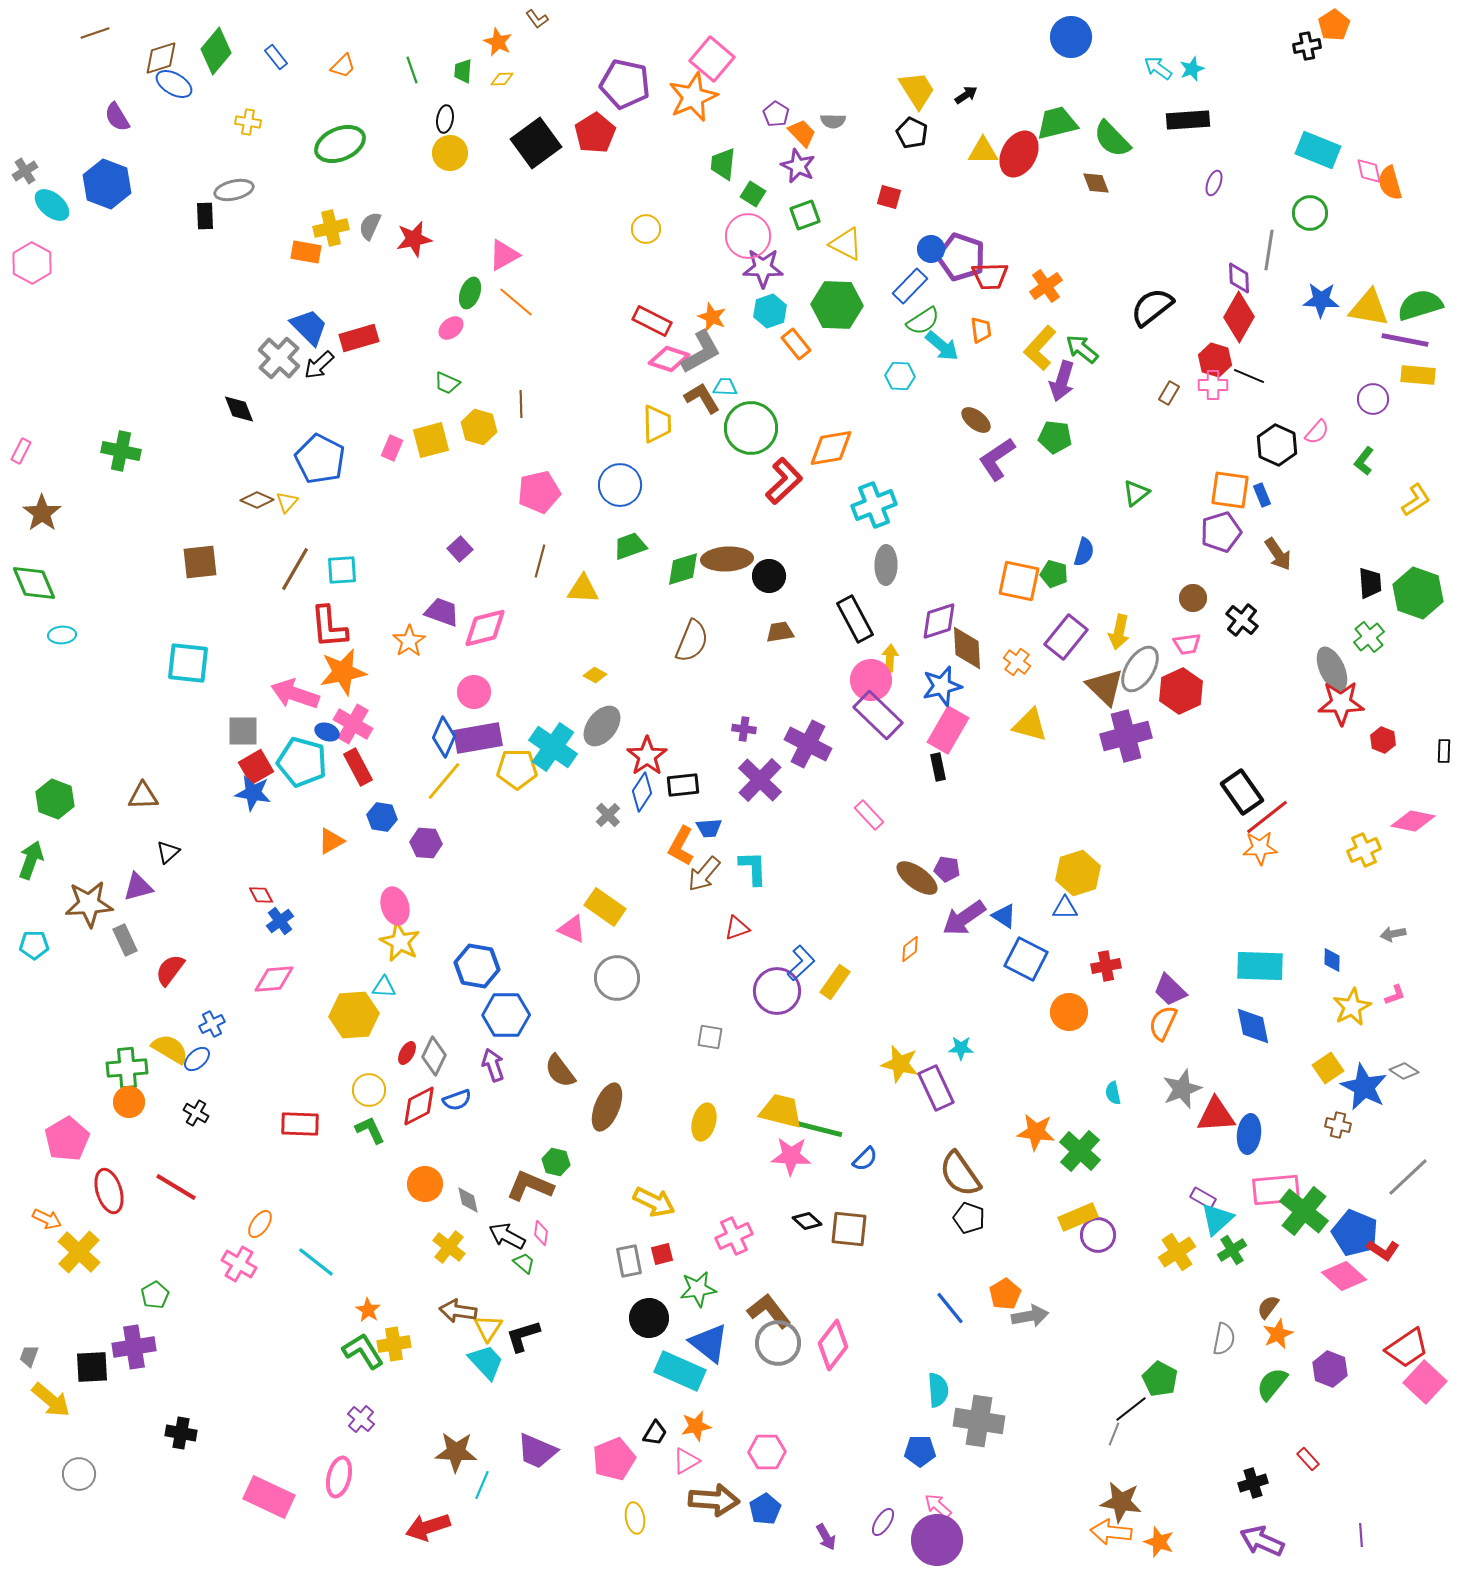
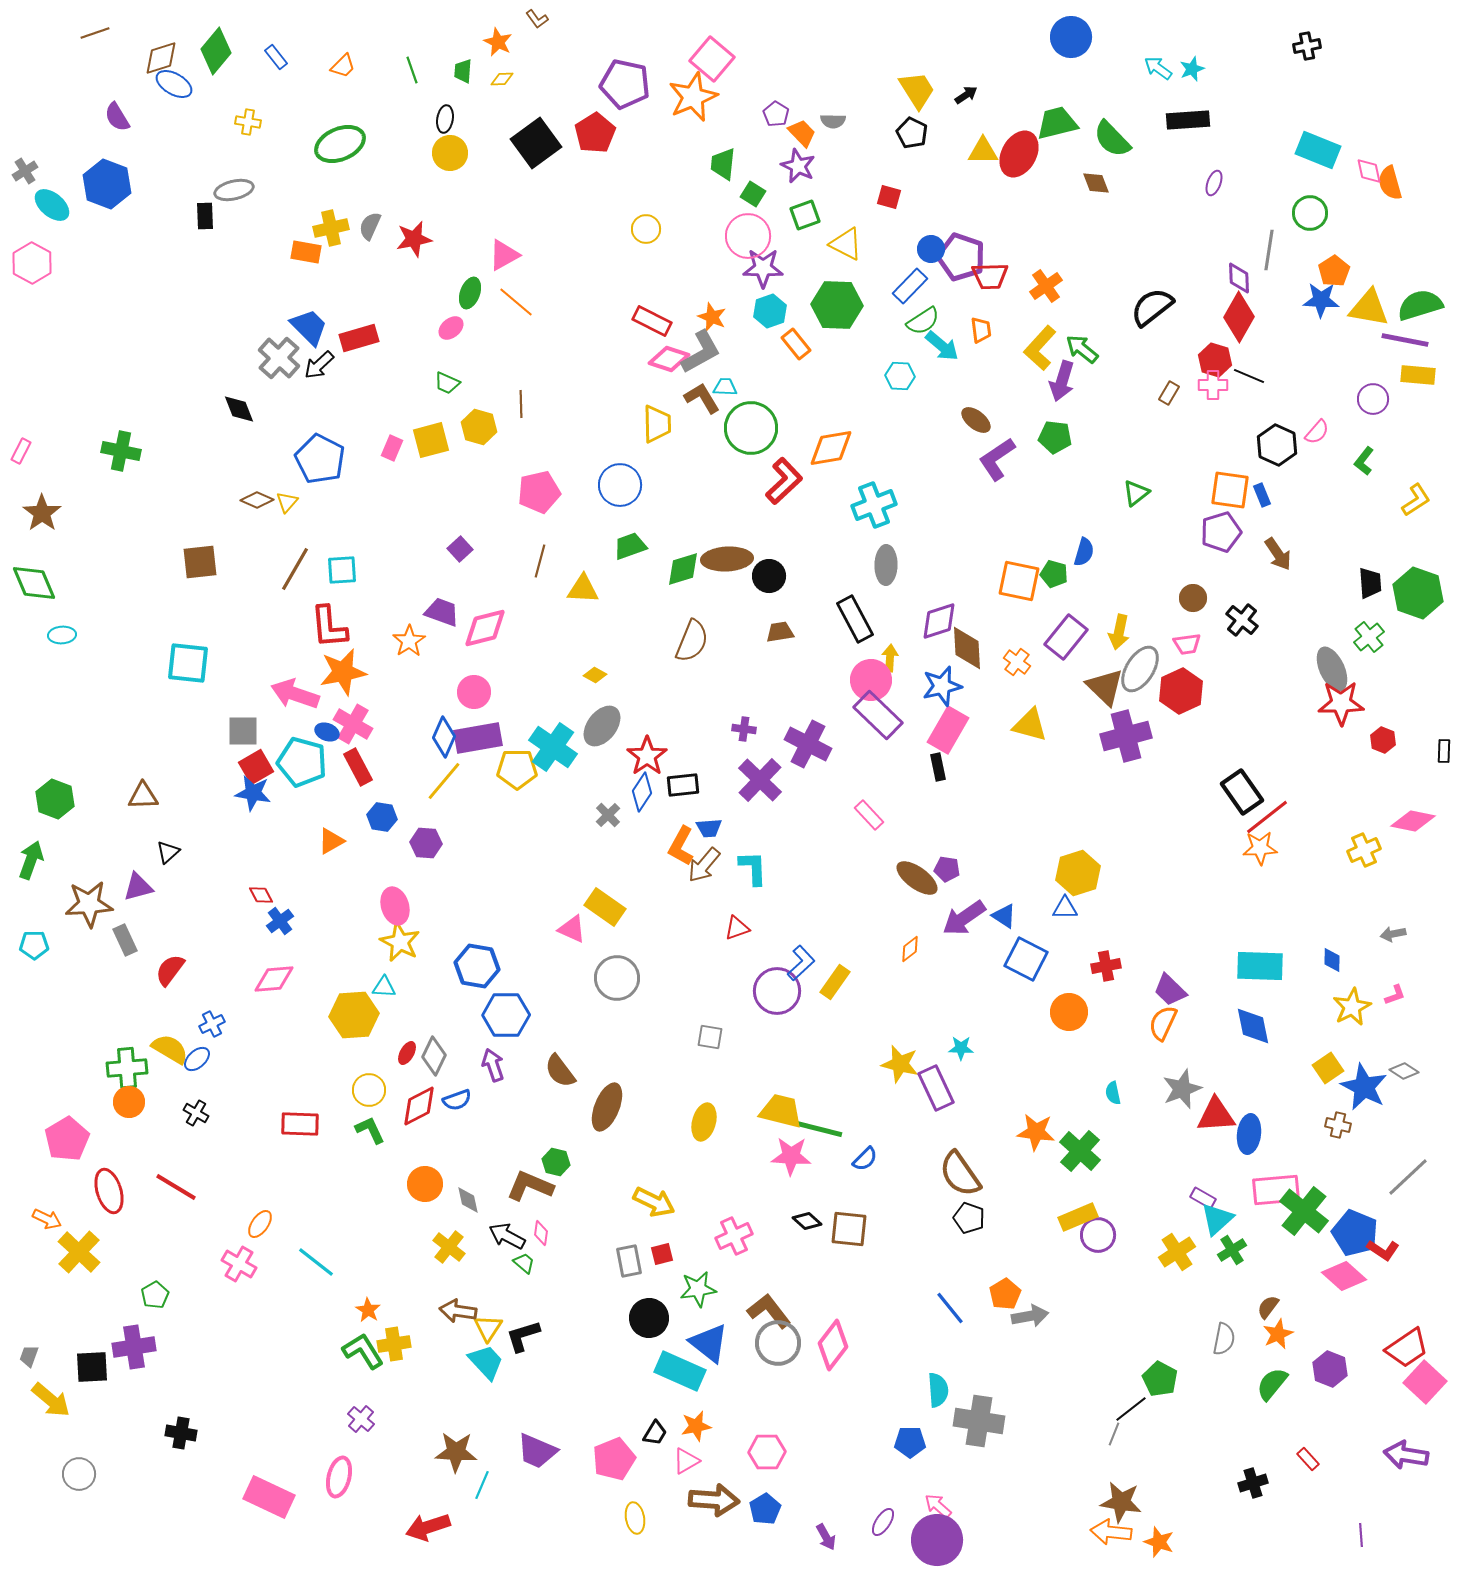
orange pentagon at (1334, 25): moved 246 px down
brown arrow at (704, 874): moved 9 px up
blue pentagon at (920, 1451): moved 10 px left, 9 px up
purple arrow at (1262, 1541): moved 144 px right, 86 px up; rotated 15 degrees counterclockwise
